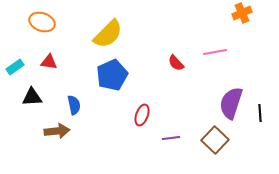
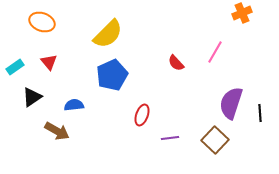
pink line: rotated 50 degrees counterclockwise
red triangle: rotated 42 degrees clockwise
black triangle: rotated 30 degrees counterclockwise
blue semicircle: rotated 84 degrees counterclockwise
brown arrow: rotated 35 degrees clockwise
purple line: moved 1 px left
